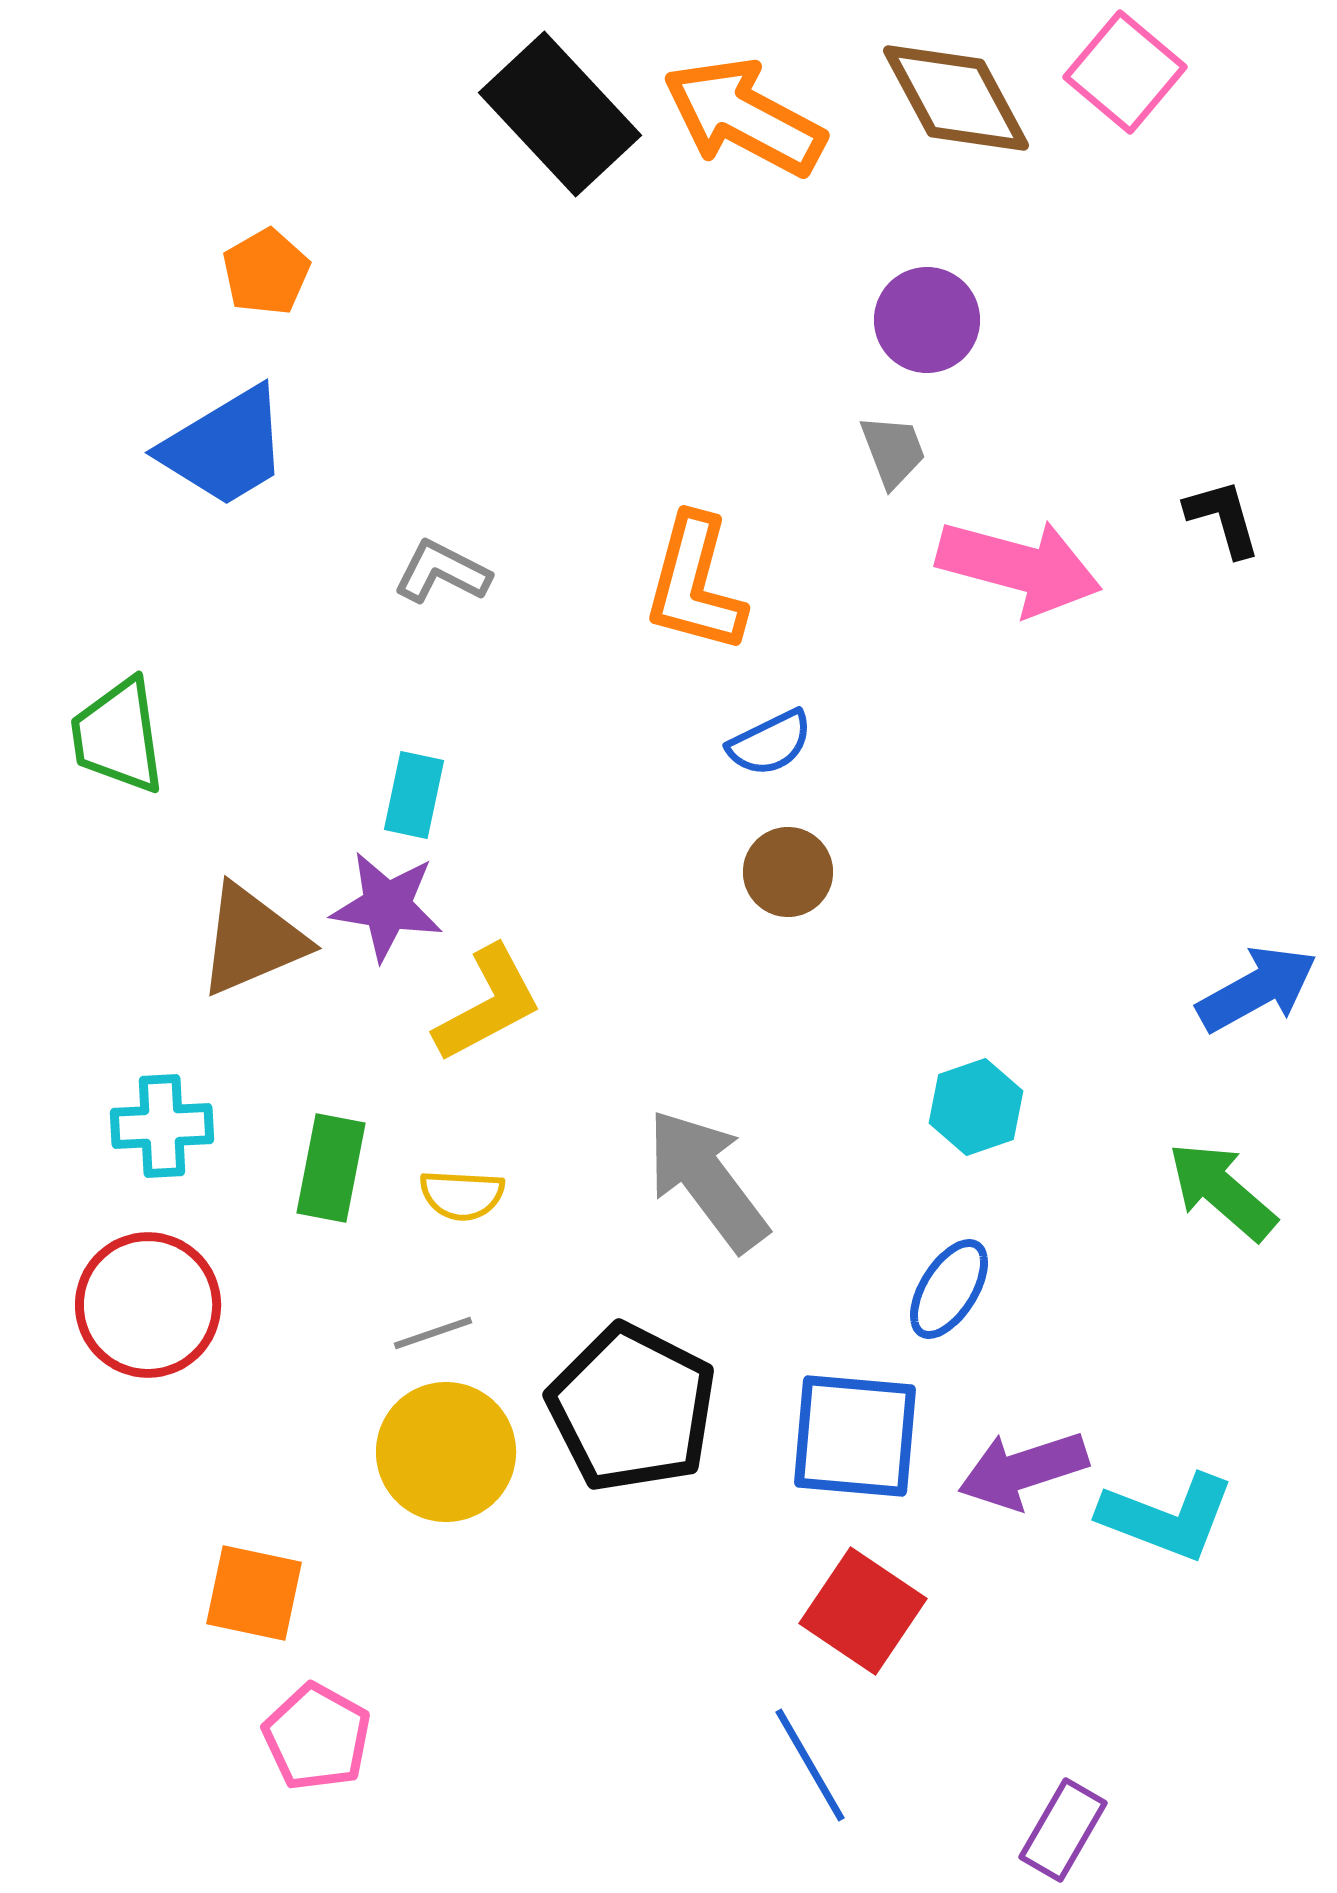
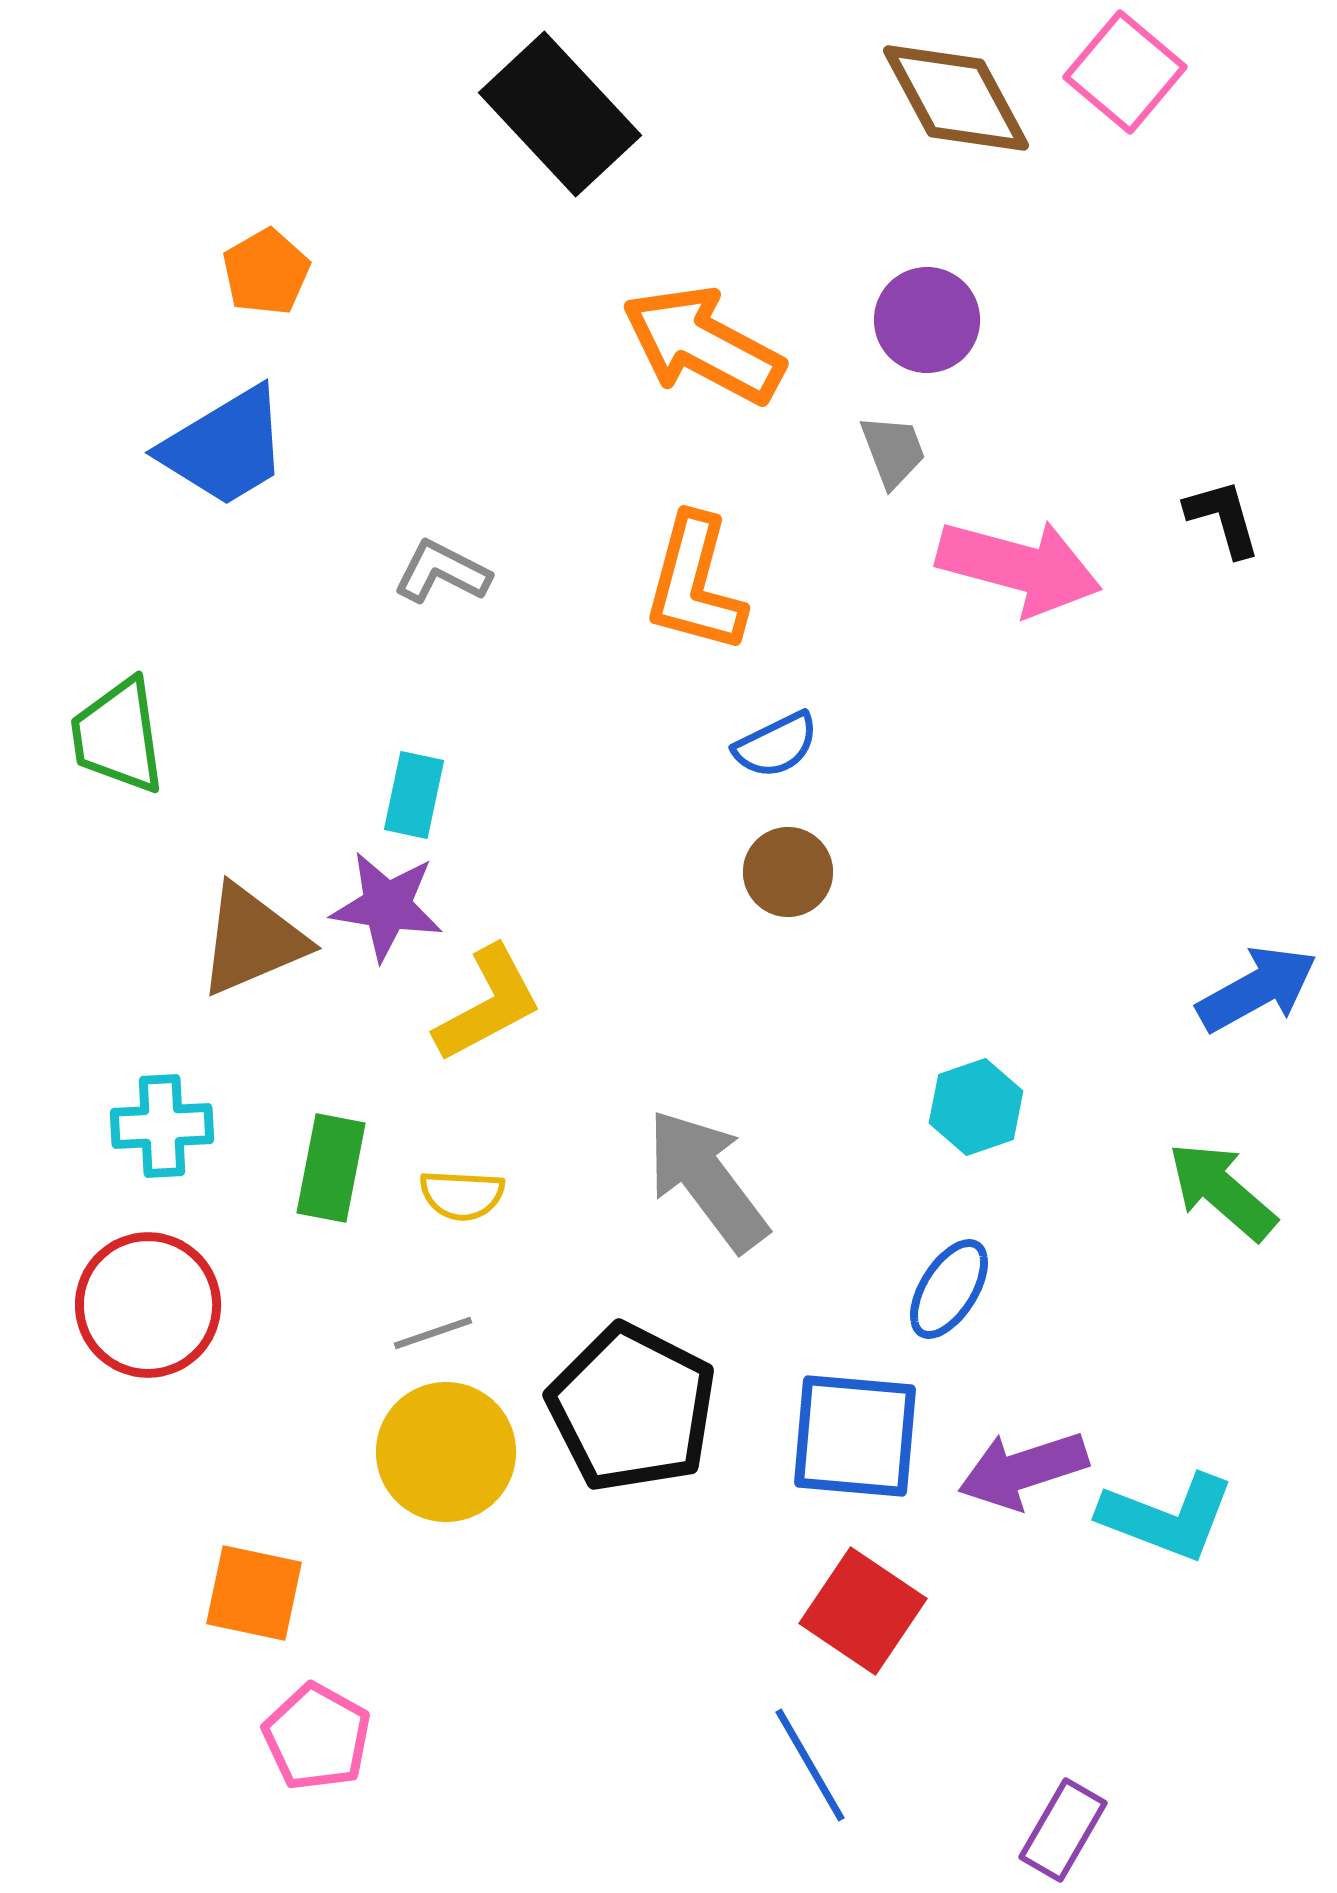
orange arrow: moved 41 px left, 228 px down
blue semicircle: moved 6 px right, 2 px down
